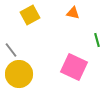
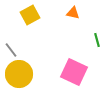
pink square: moved 5 px down
